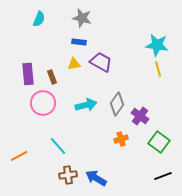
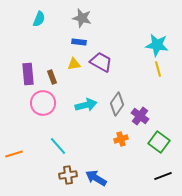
orange line: moved 5 px left, 2 px up; rotated 12 degrees clockwise
